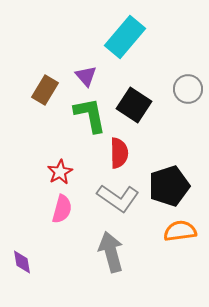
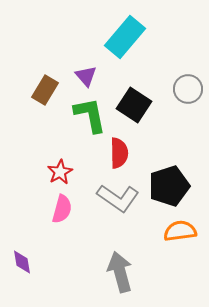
gray arrow: moved 9 px right, 20 px down
